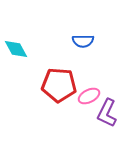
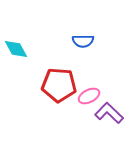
purple L-shape: moved 2 px right; rotated 108 degrees clockwise
